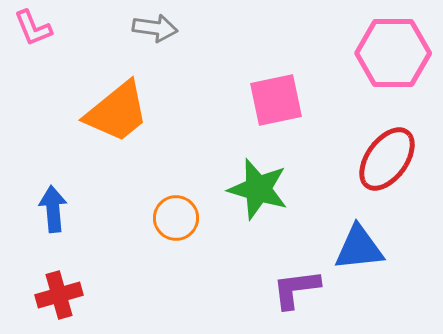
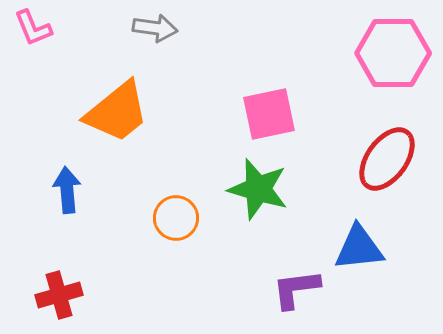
pink square: moved 7 px left, 14 px down
blue arrow: moved 14 px right, 19 px up
